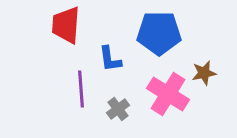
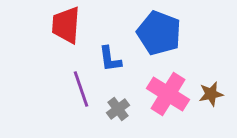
blue pentagon: rotated 21 degrees clockwise
brown star: moved 7 px right, 21 px down
purple line: rotated 15 degrees counterclockwise
